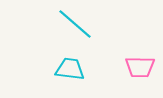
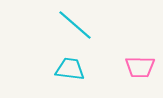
cyan line: moved 1 px down
